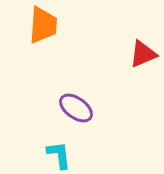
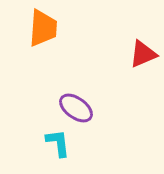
orange trapezoid: moved 3 px down
cyan L-shape: moved 1 px left, 12 px up
